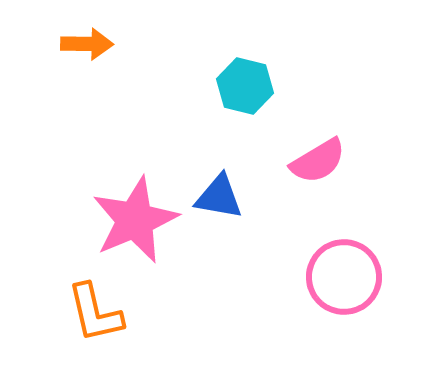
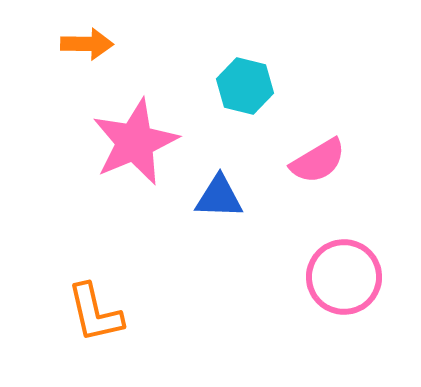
blue triangle: rotated 8 degrees counterclockwise
pink star: moved 78 px up
